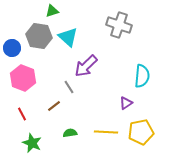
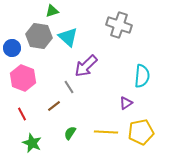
green semicircle: rotated 48 degrees counterclockwise
